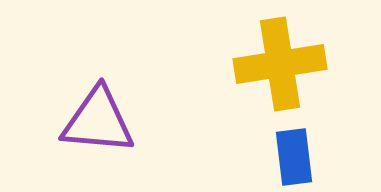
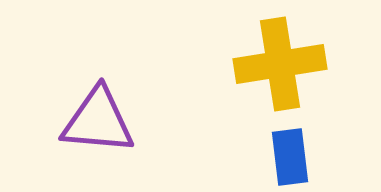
blue rectangle: moved 4 px left
